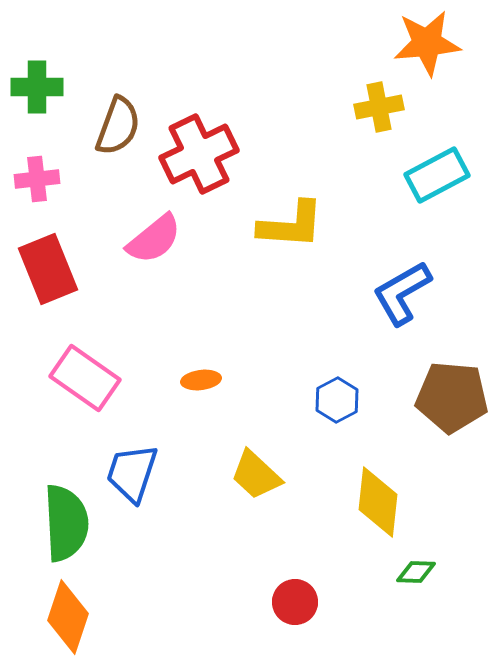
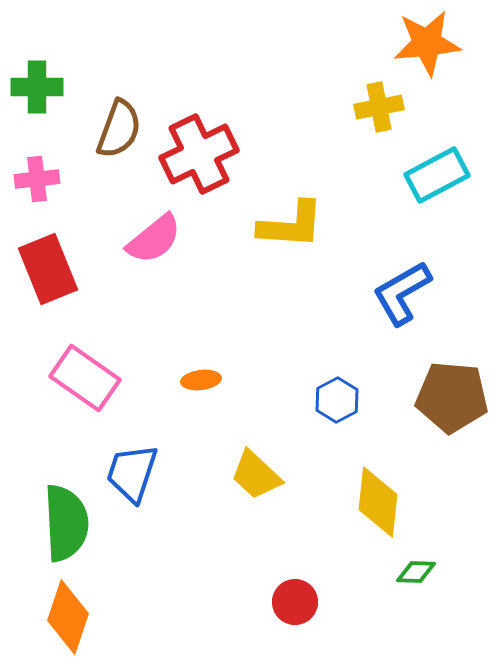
brown semicircle: moved 1 px right, 3 px down
